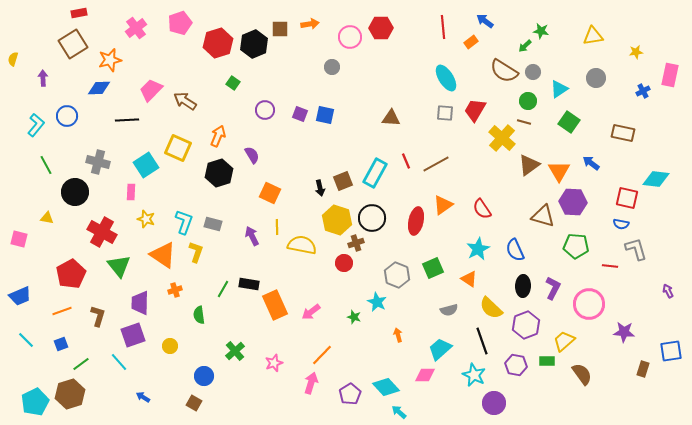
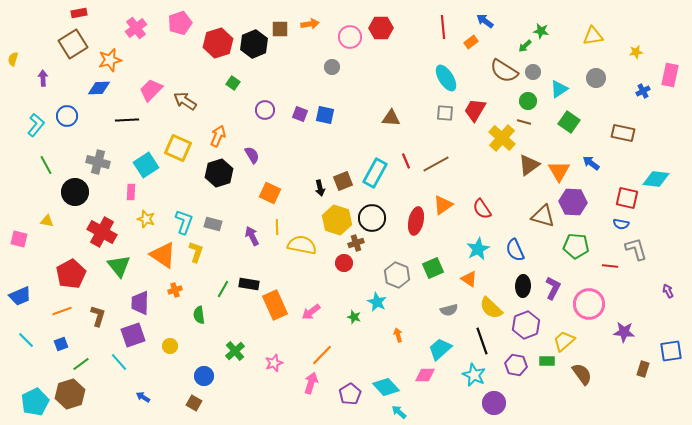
yellow triangle at (47, 218): moved 3 px down
